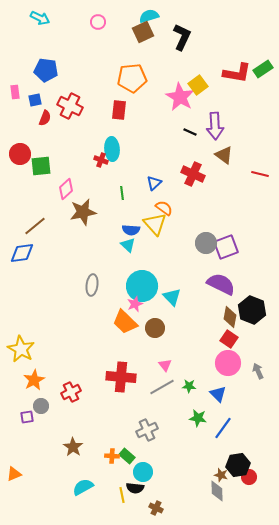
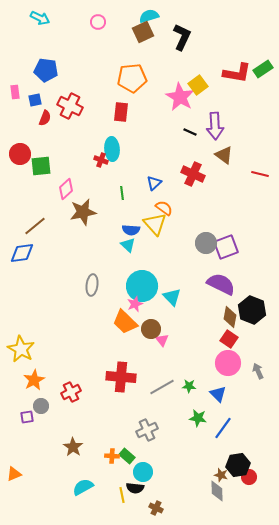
red rectangle at (119, 110): moved 2 px right, 2 px down
brown circle at (155, 328): moved 4 px left, 1 px down
pink triangle at (165, 365): moved 3 px left, 25 px up
